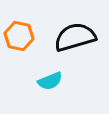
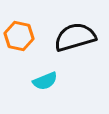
cyan semicircle: moved 5 px left
